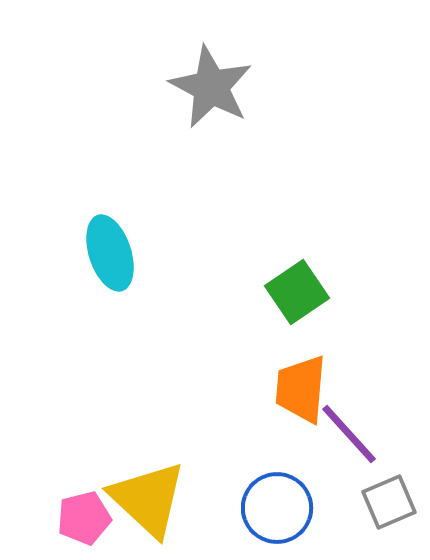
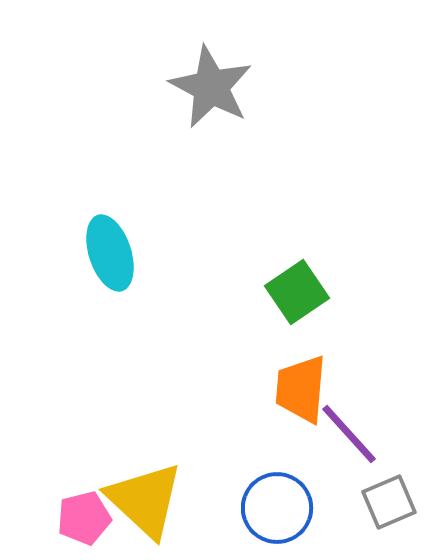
yellow triangle: moved 3 px left, 1 px down
